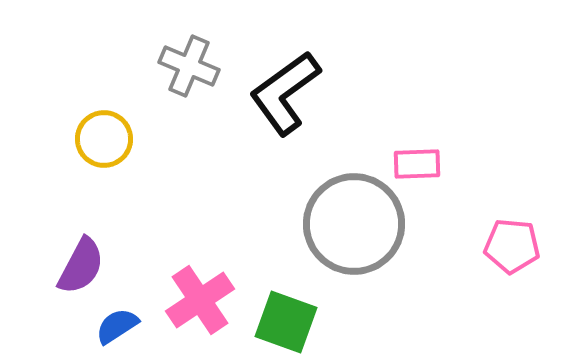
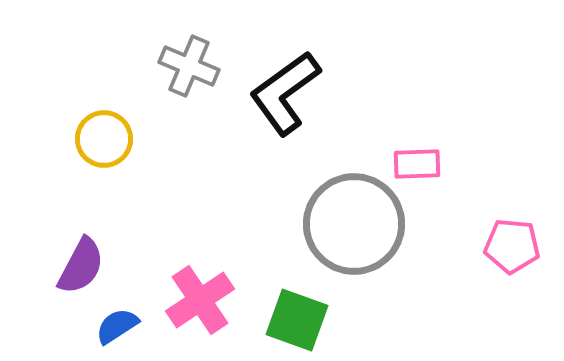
green square: moved 11 px right, 2 px up
